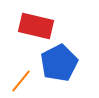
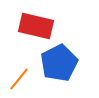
orange line: moved 2 px left, 2 px up
